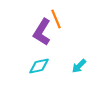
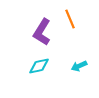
orange line: moved 14 px right
cyan arrow: rotated 21 degrees clockwise
